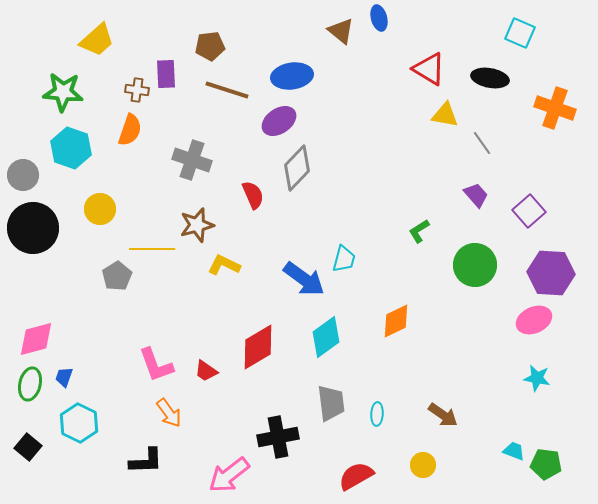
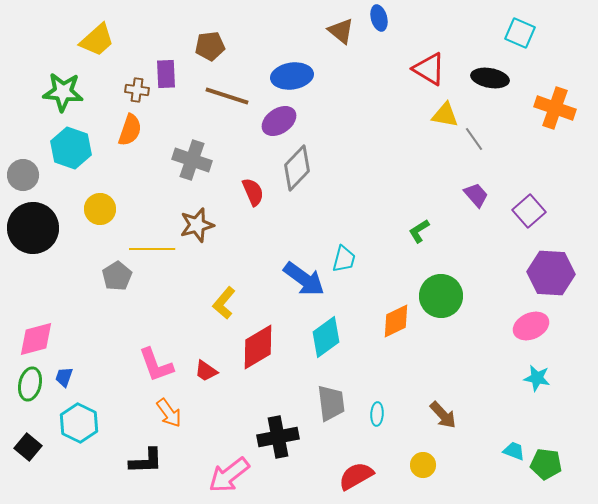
brown line at (227, 90): moved 6 px down
gray line at (482, 143): moved 8 px left, 4 px up
red semicircle at (253, 195): moved 3 px up
yellow L-shape at (224, 265): moved 38 px down; rotated 76 degrees counterclockwise
green circle at (475, 265): moved 34 px left, 31 px down
pink ellipse at (534, 320): moved 3 px left, 6 px down
brown arrow at (443, 415): rotated 12 degrees clockwise
